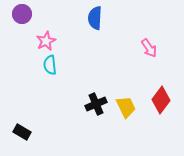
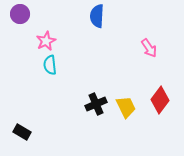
purple circle: moved 2 px left
blue semicircle: moved 2 px right, 2 px up
red diamond: moved 1 px left
